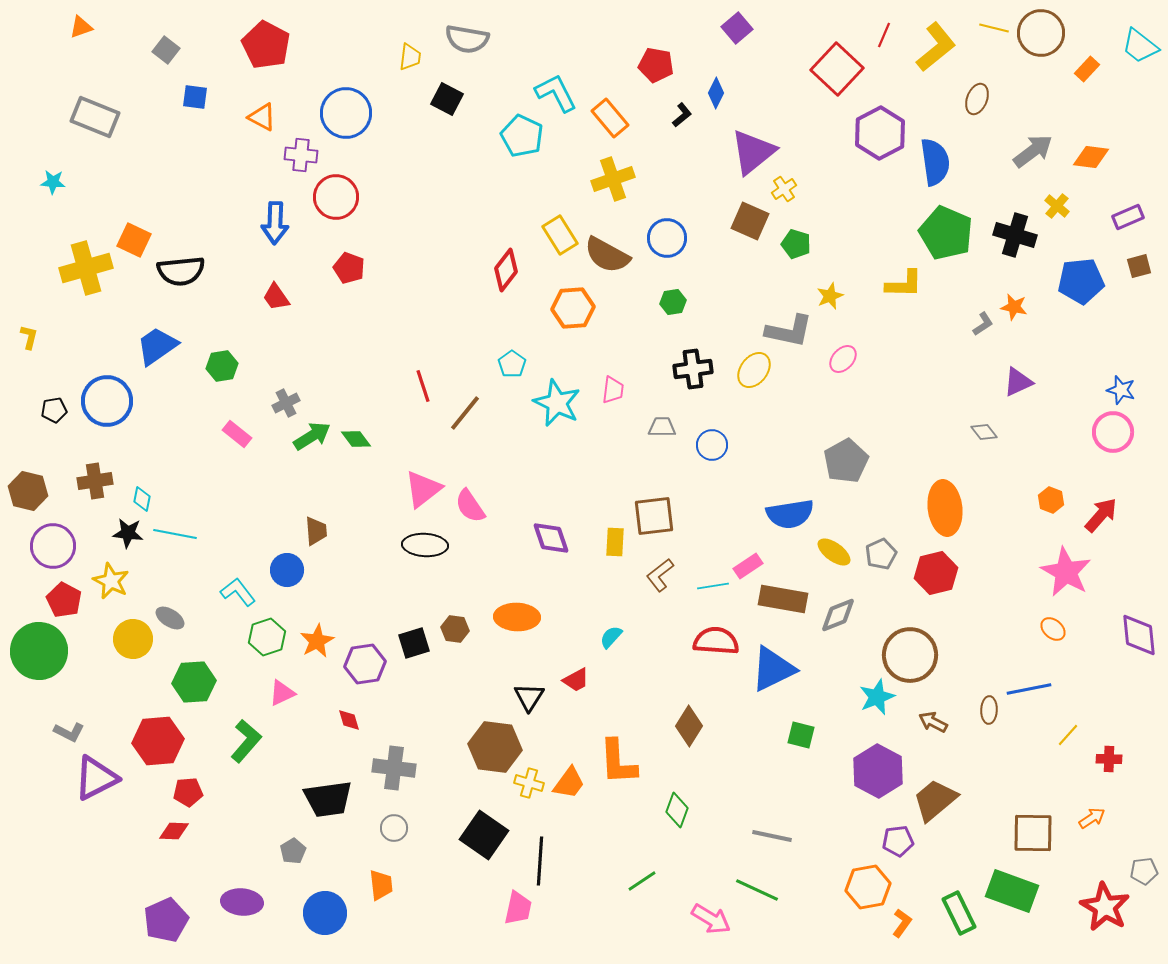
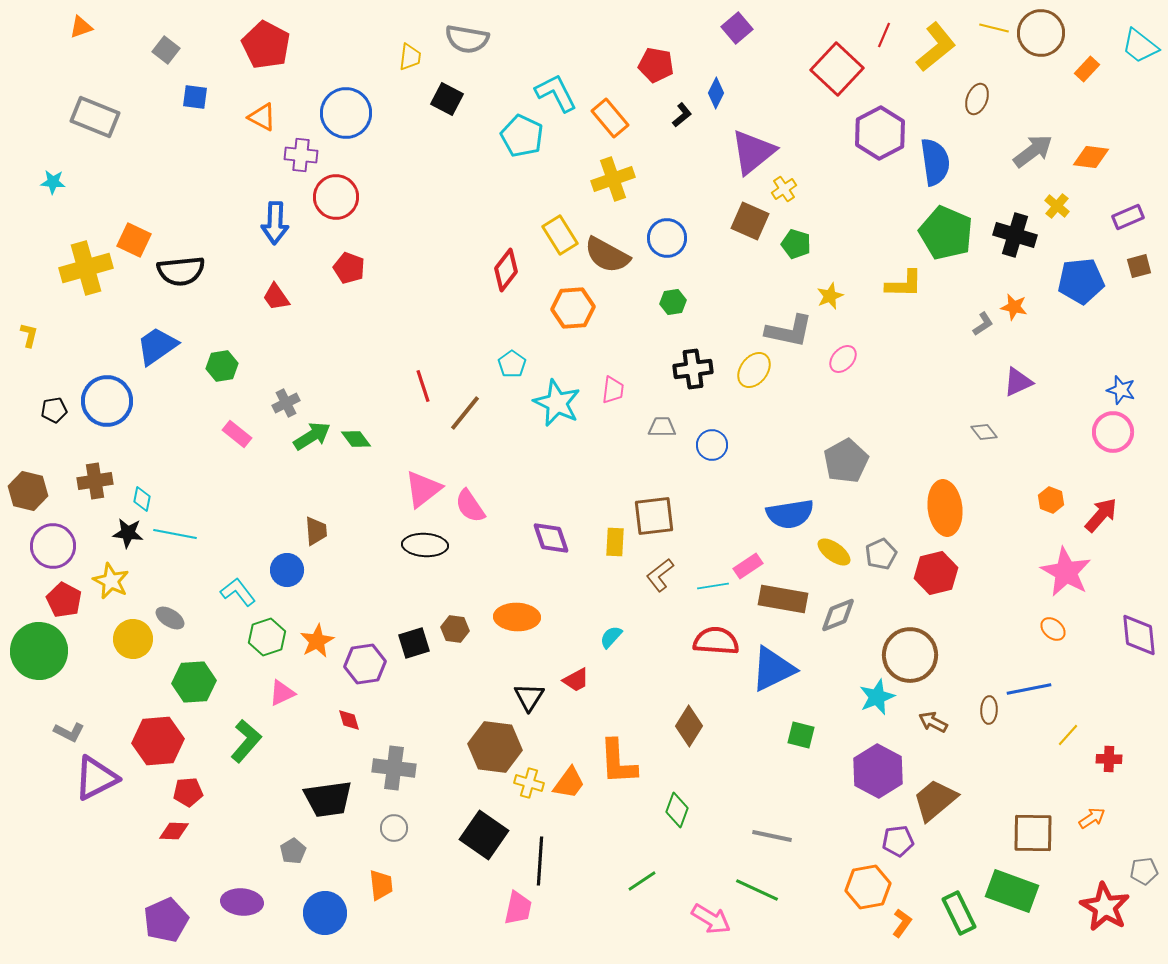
yellow L-shape at (29, 337): moved 2 px up
